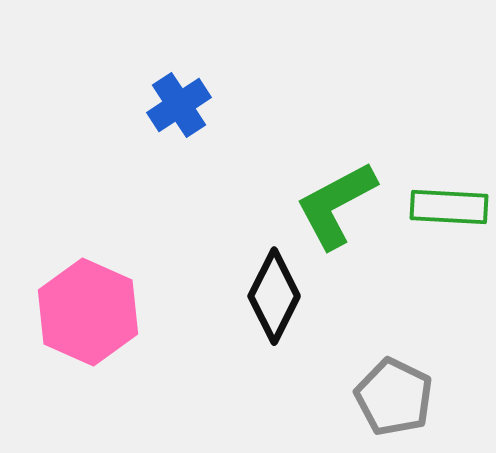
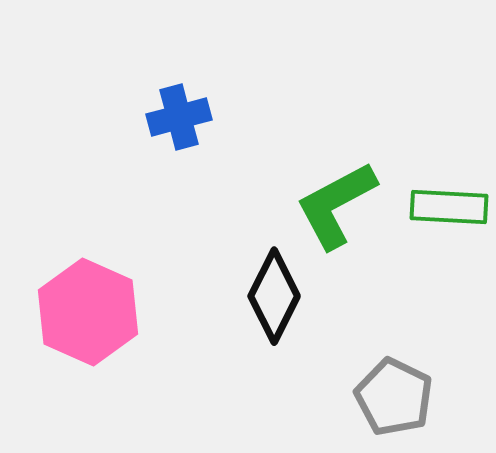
blue cross: moved 12 px down; rotated 18 degrees clockwise
